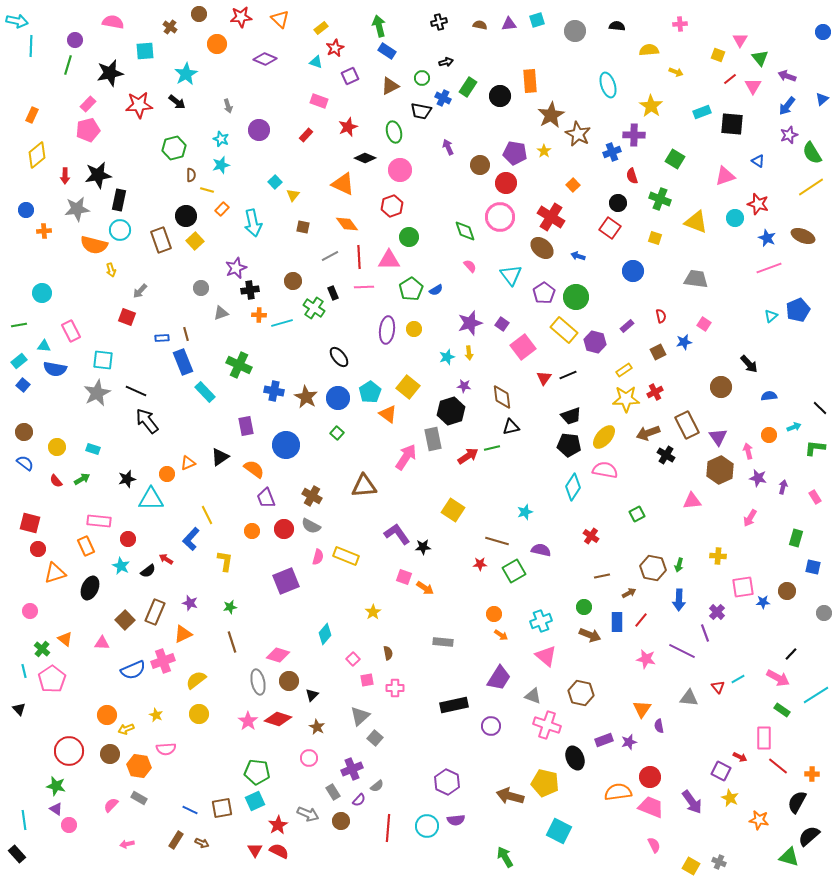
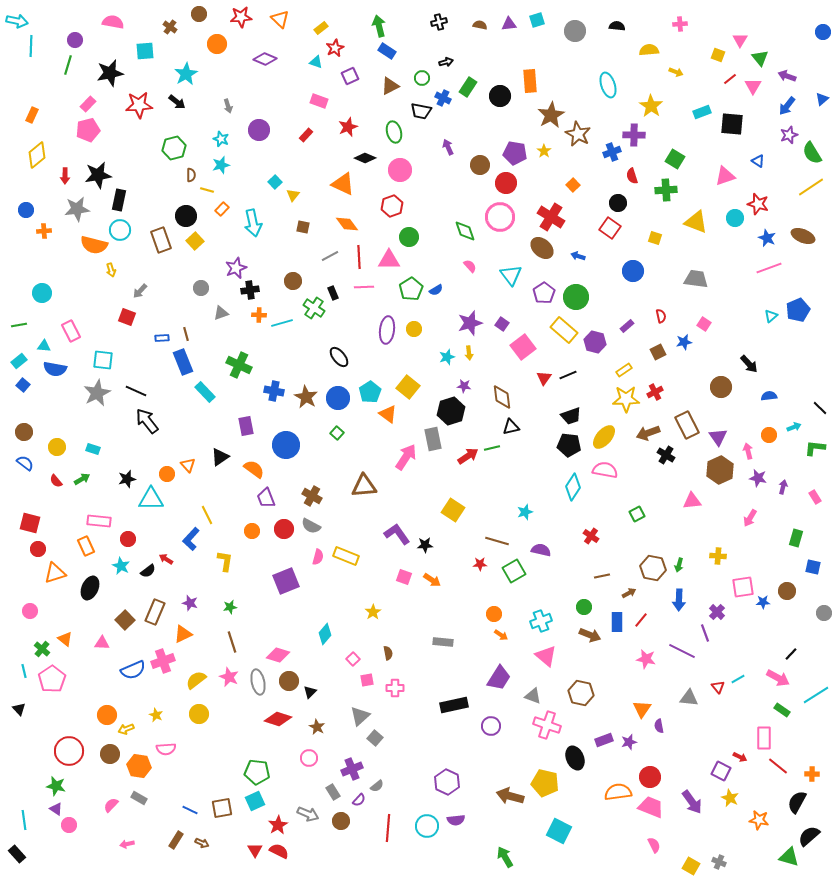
green cross at (660, 199): moved 6 px right, 9 px up; rotated 25 degrees counterclockwise
orange triangle at (188, 463): moved 2 px down; rotated 49 degrees counterclockwise
black star at (423, 547): moved 2 px right, 2 px up
orange arrow at (425, 588): moved 7 px right, 8 px up
black triangle at (312, 695): moved 2 px left, 3 px up
pink star at (248, 721): moved 19 px left, 44 px up; rotated 12 degrees counterclockwise
